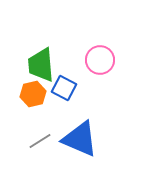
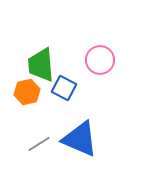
orange hexagon: moved 6 px left, 2 px up
gray line: moved 1 px left, 3 px down
